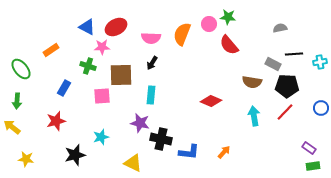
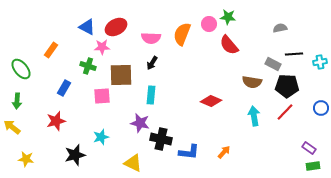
orange rectangle: rotated 21 degrees counterclockwise
